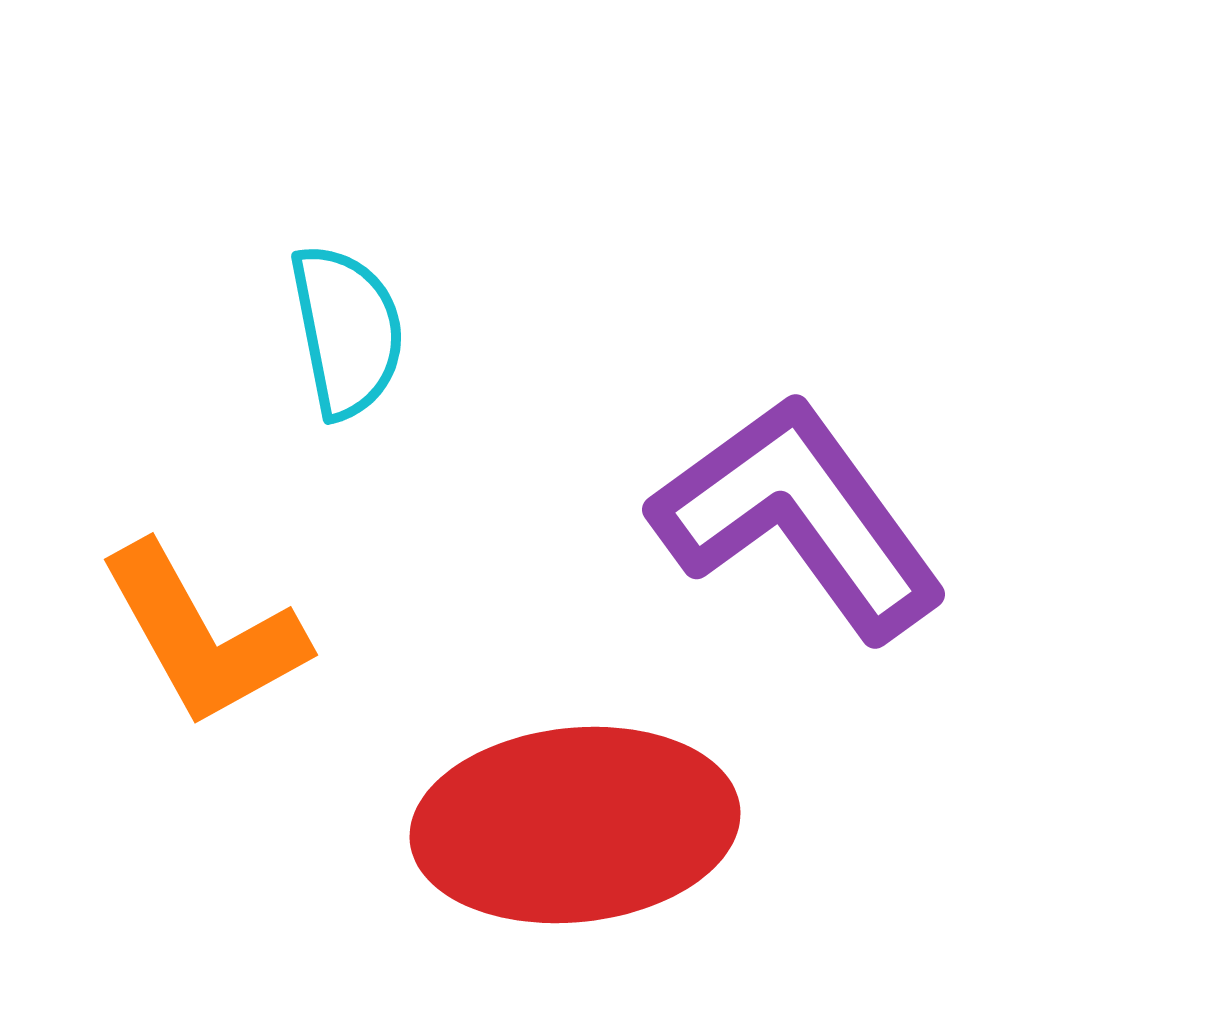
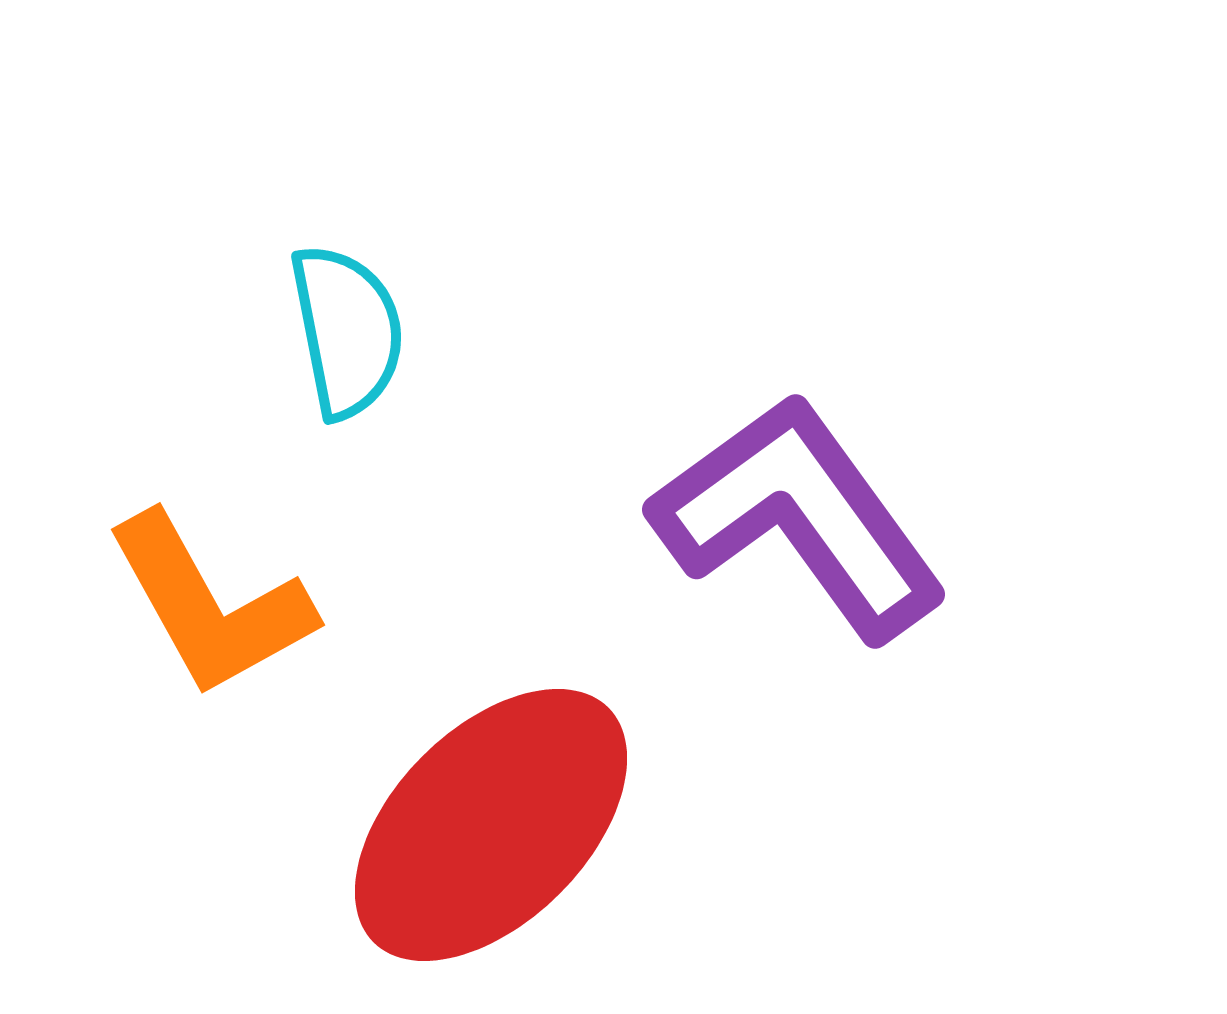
orange L-shape: moved 7 px right, 30 px up
red ellipse: moved 84 px left; rotated 39 degrees counterclockwise
